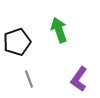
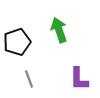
purple L-shape: rotated 35 degrees counterclockwise
